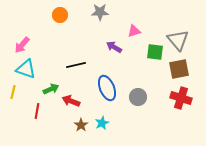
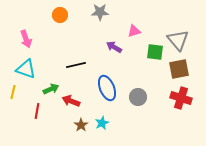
pink arrow: moved 4 px right, 6 px up; rotated 60 degrees counterclockwise
